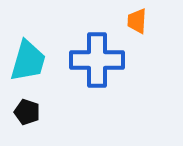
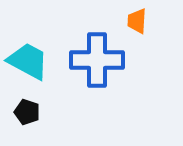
cyan trapezoid: rotated 78 degrees counterclockwise
